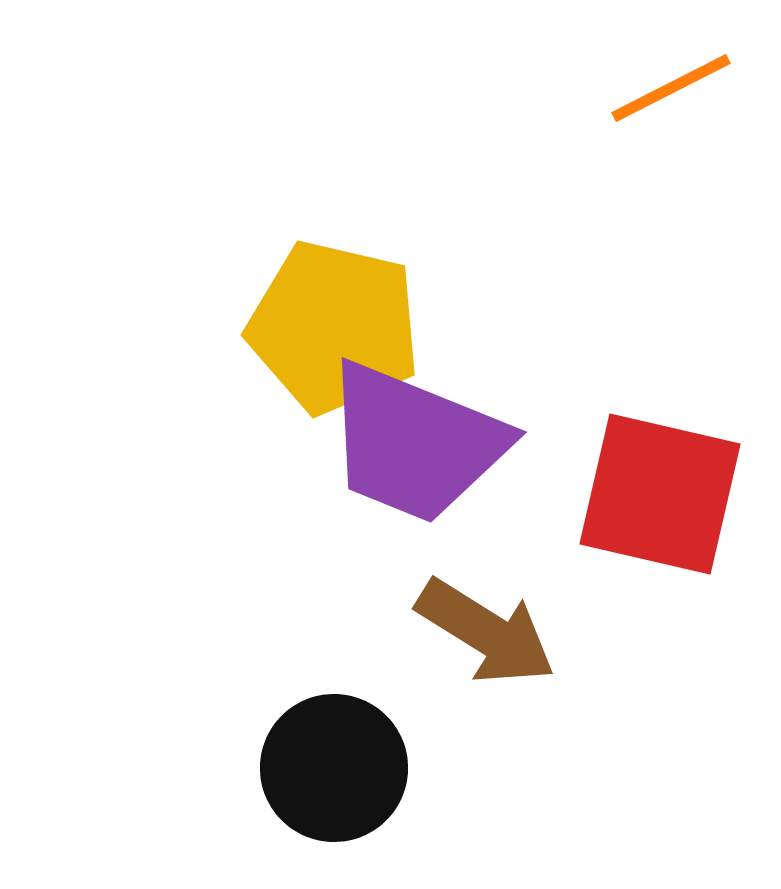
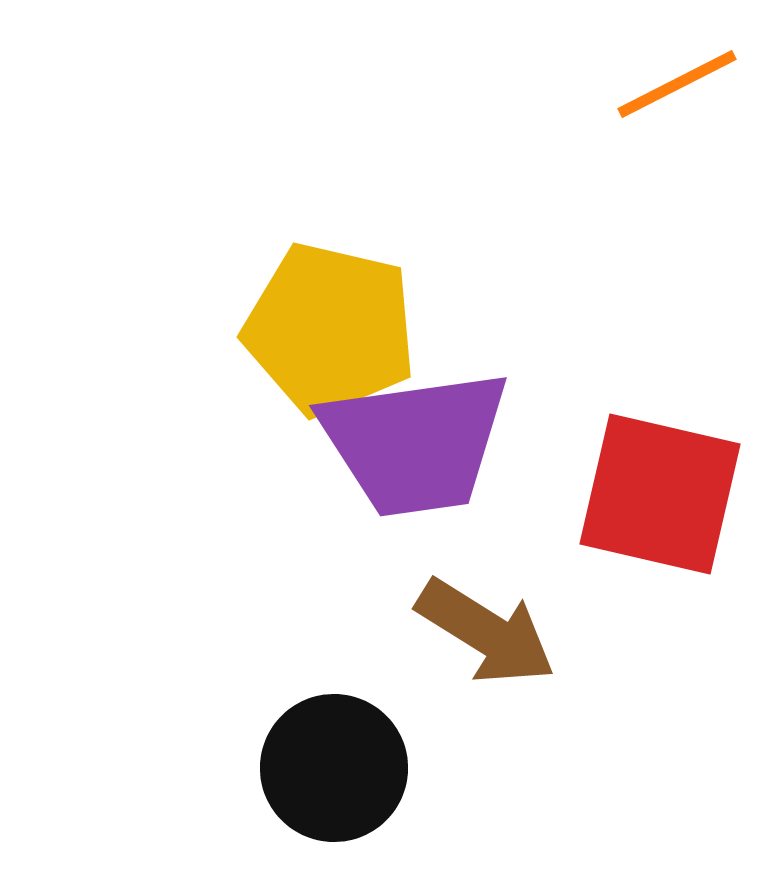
orange line: moved 6 px right, 4 px up
yellow pentagon: moved 4 px left, 2 px down
purple trapezoid: rotated 30 degrees counterclockwise
